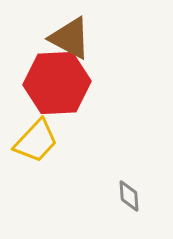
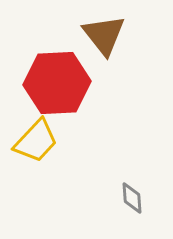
brown triangle: moved 34 px right, 3 px up; rotated 24 degrees clockwise
gray diamond: moved 3 px right, 2 px down
